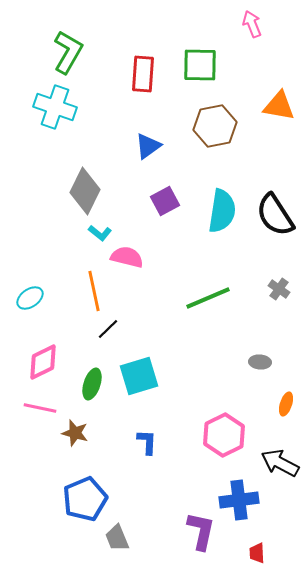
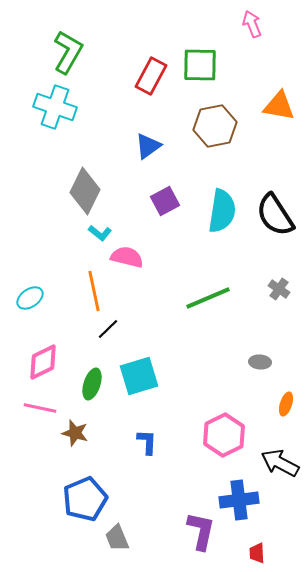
red rectangle: moved 8 px right, 2 px down; rotated 24 degrees clockwise
